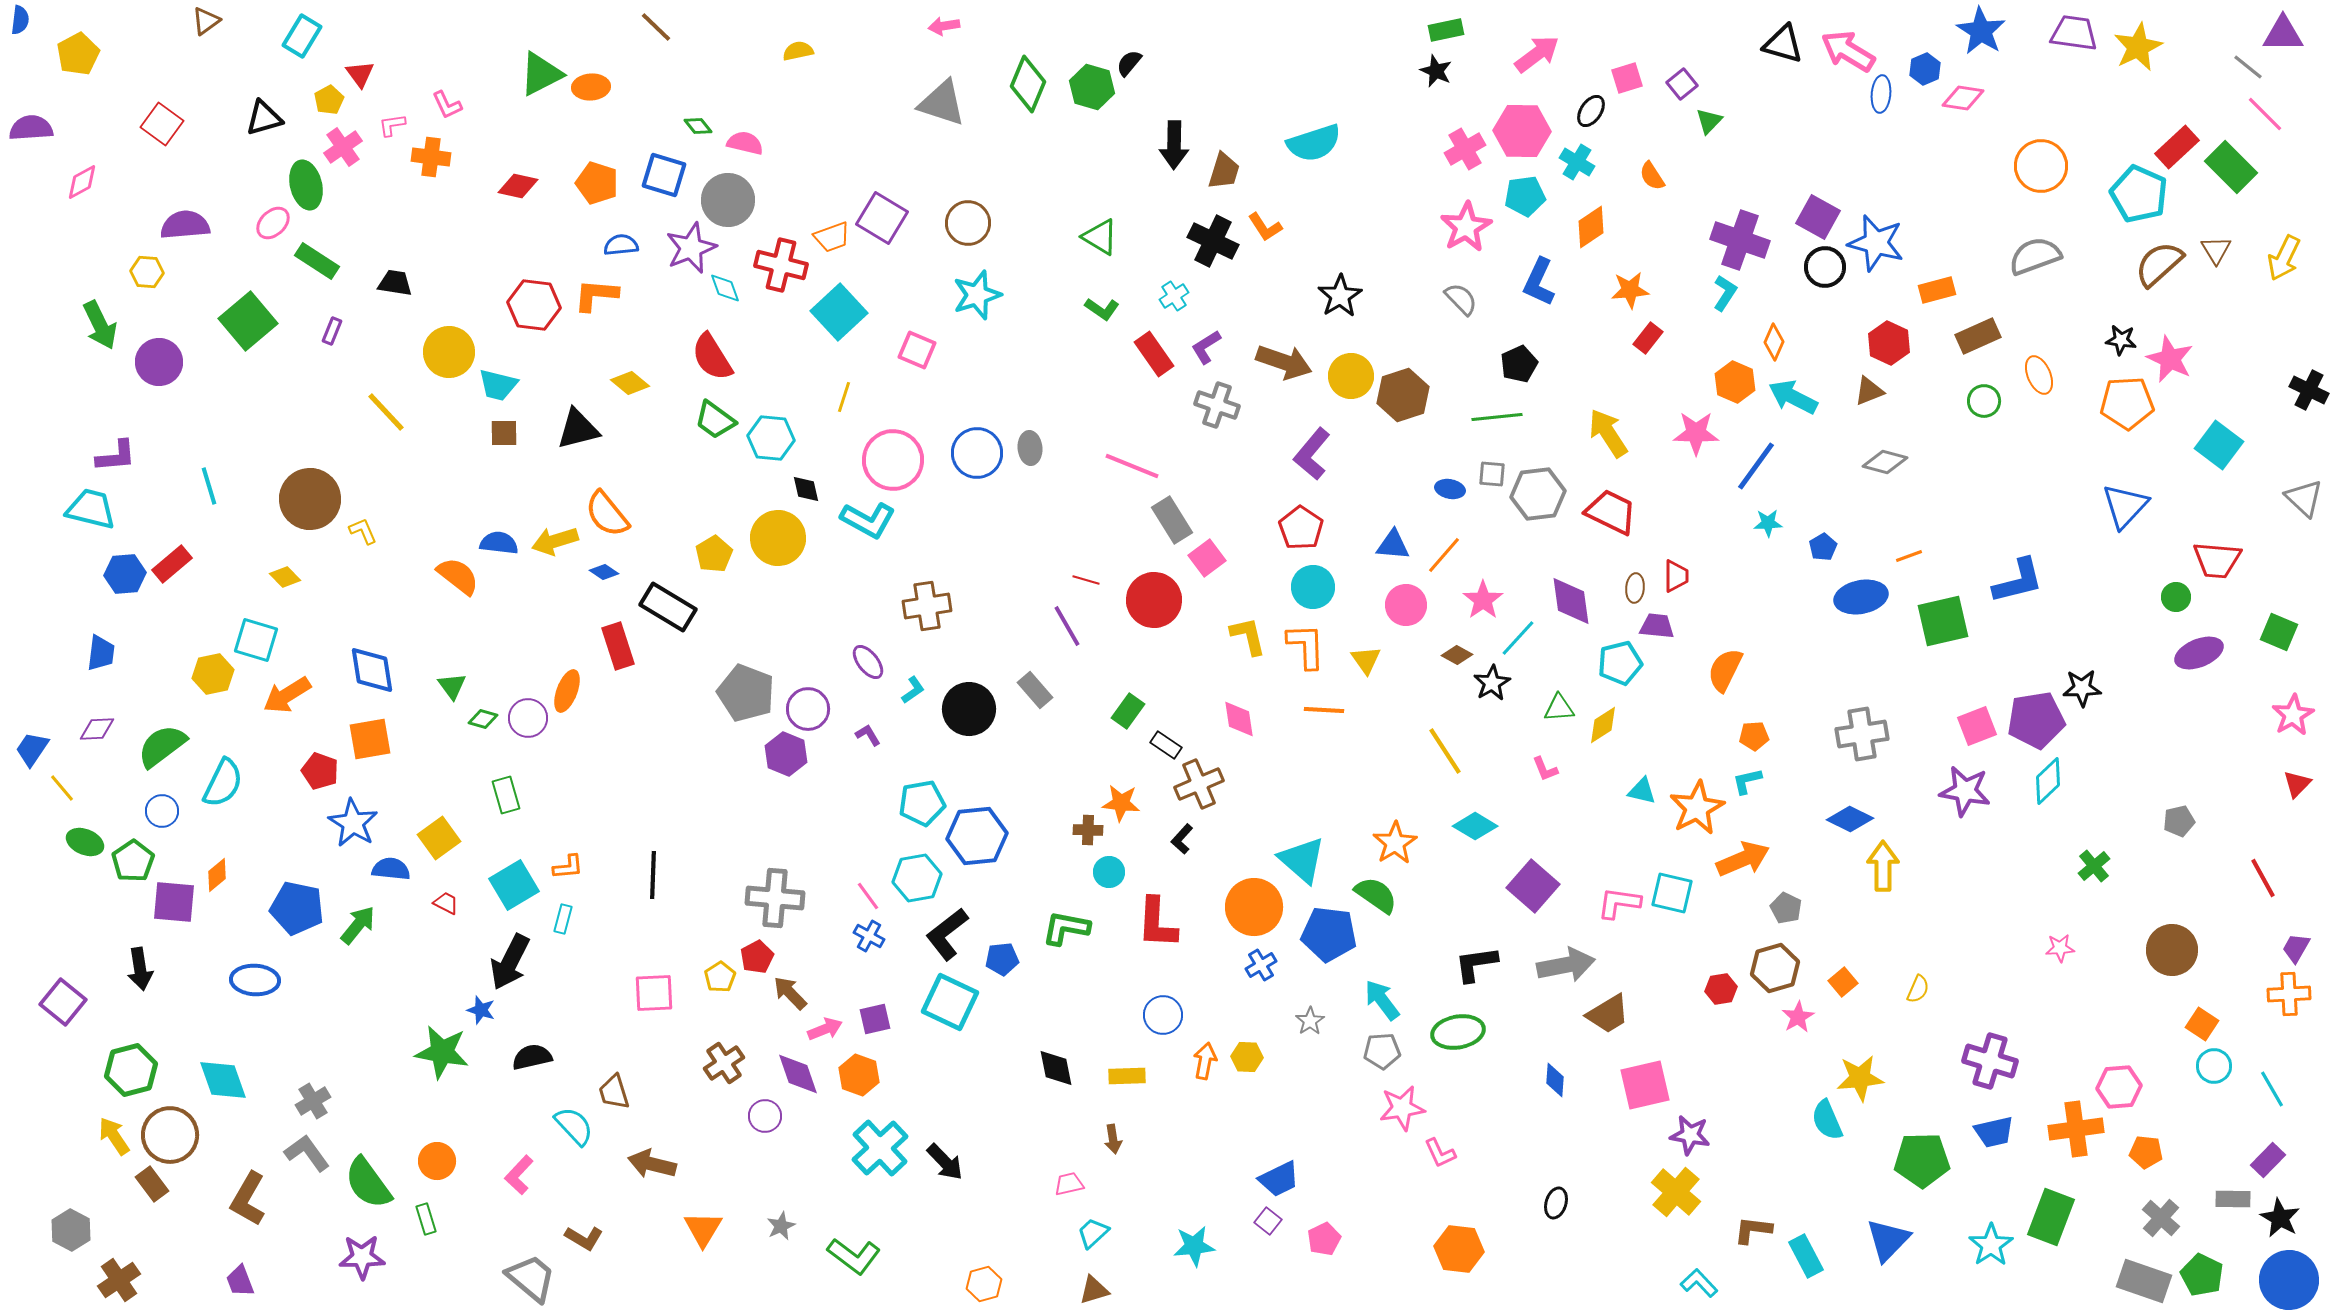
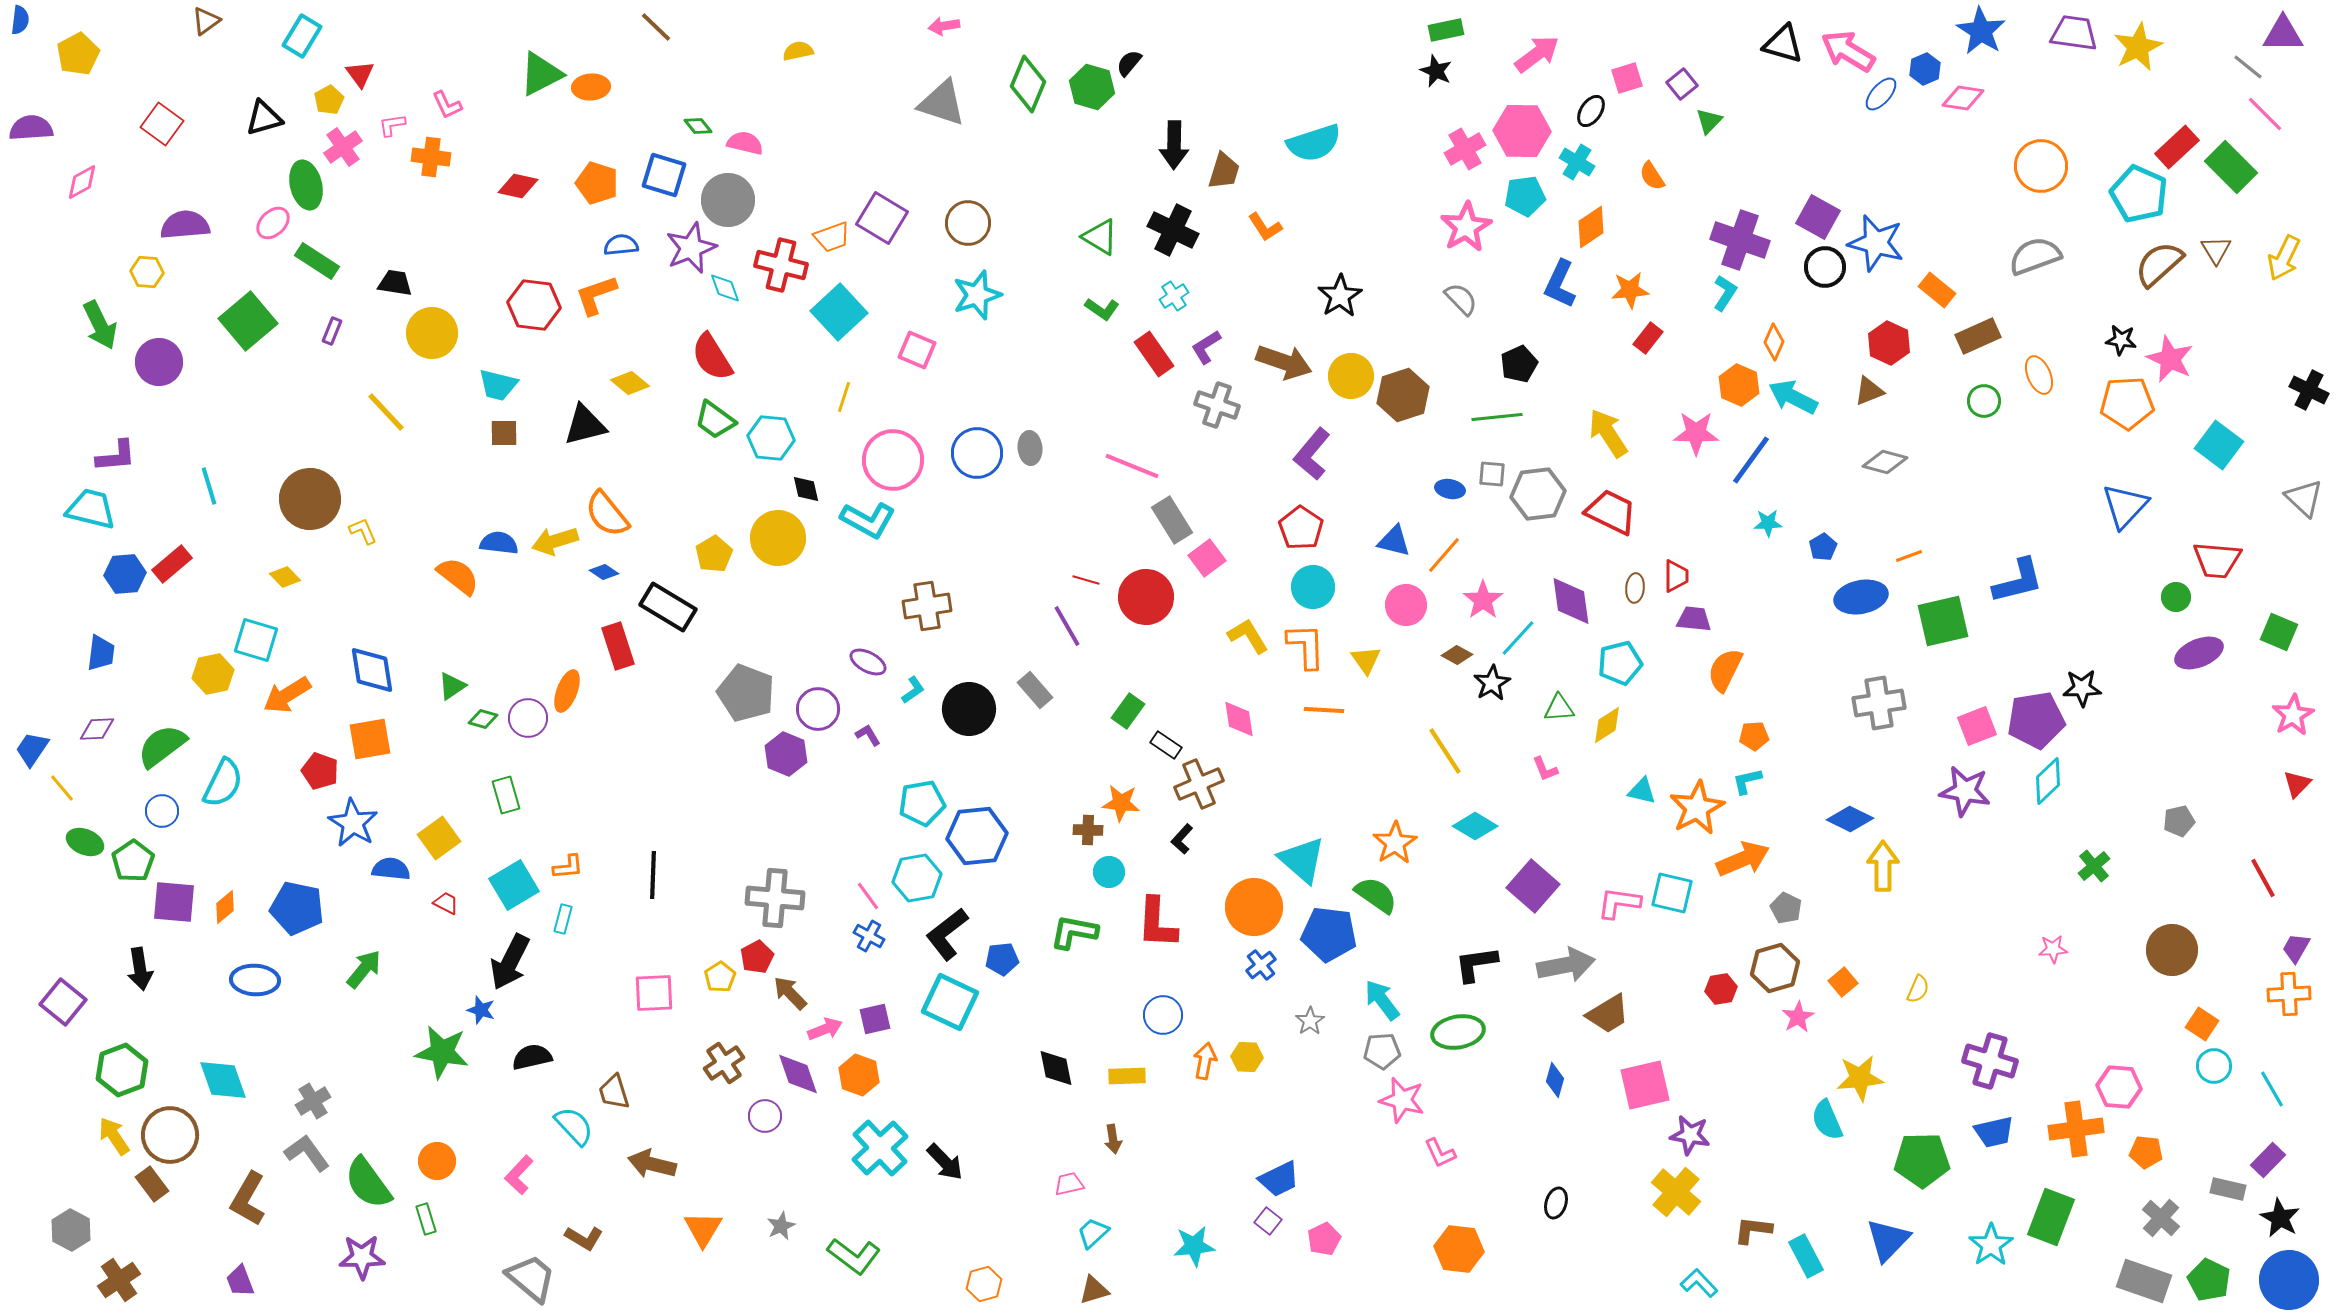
blue ellipse at (1881, 94): rotated 36 degrees clockwise
black cross at (1213, 241): moved 40 px left, 11 px up
blue L-shape at (1539, 282): moved 21 px right, 2 px down
orange rectangle at (1937, 290): rotated 54 degrees clockwise
orange L-shape at (596, 295): rotated 24 degrees counterclockwise
yellow circle at (449, 352): moved 17 px left, 19 px up
orange hexagon at (1735, 382): moved 4 px right, 3 px down
black triangle at (578, 429): moved 7 px right, 4 px up
blue line at (1756, 466): moved 5 px left, 6 px up
blue triangle at (1393, 545): moved 1 px right, 4 px up; rotated 9 degrees clockwise
red circle at (1154, 600): moved 8 px left, 3 px up
purple trapezoid at (1657, 626): moved 37 px right, 7 px up
yellow L-shape at (1248, 636): rotated 18 degrees counterclockwise
purple ellipse at (868, 662): rotated 24 degrees counterclockwise
green triangle at (452, 686): rotated 32 degrees clockwise
purple circle at (808, 709): moved 10 px right
yellow diamond at (1603, 725): moved 4 px right
gray cross at (1862, 734): moved 17 px right, 31 px up
orange diamond at (217, 875): moved 8 px right, 32 px down
green arrow at (358, 925): moved 6 px right, 44 px down
green L-shape at (1066, 928): moved 8 px right, 4 px down
pink star at (2060, 948): moved 7 px left, 1 px down
blue cross at (1261, 965): rotated 8 degrees counterclockwise
green hexagon at (131, 1070): moved 9 px left; rotated 6 degrees counterclockwise
blue diamond at (1555, 1080): rotated 12 degrees clockwise
pink hexagon at (2119, 1087): rotated 9 degrees clockwise
pink star at (1402, 1108): moved 8 px up; rotated 24 degrees clockwise
gray rectangle at (2233, 1199): moved 5 px left, 10 px up; rotated 12 degrees clockwise
green pentagon at (2202, 1275): moved 7 px right, 5 px down
